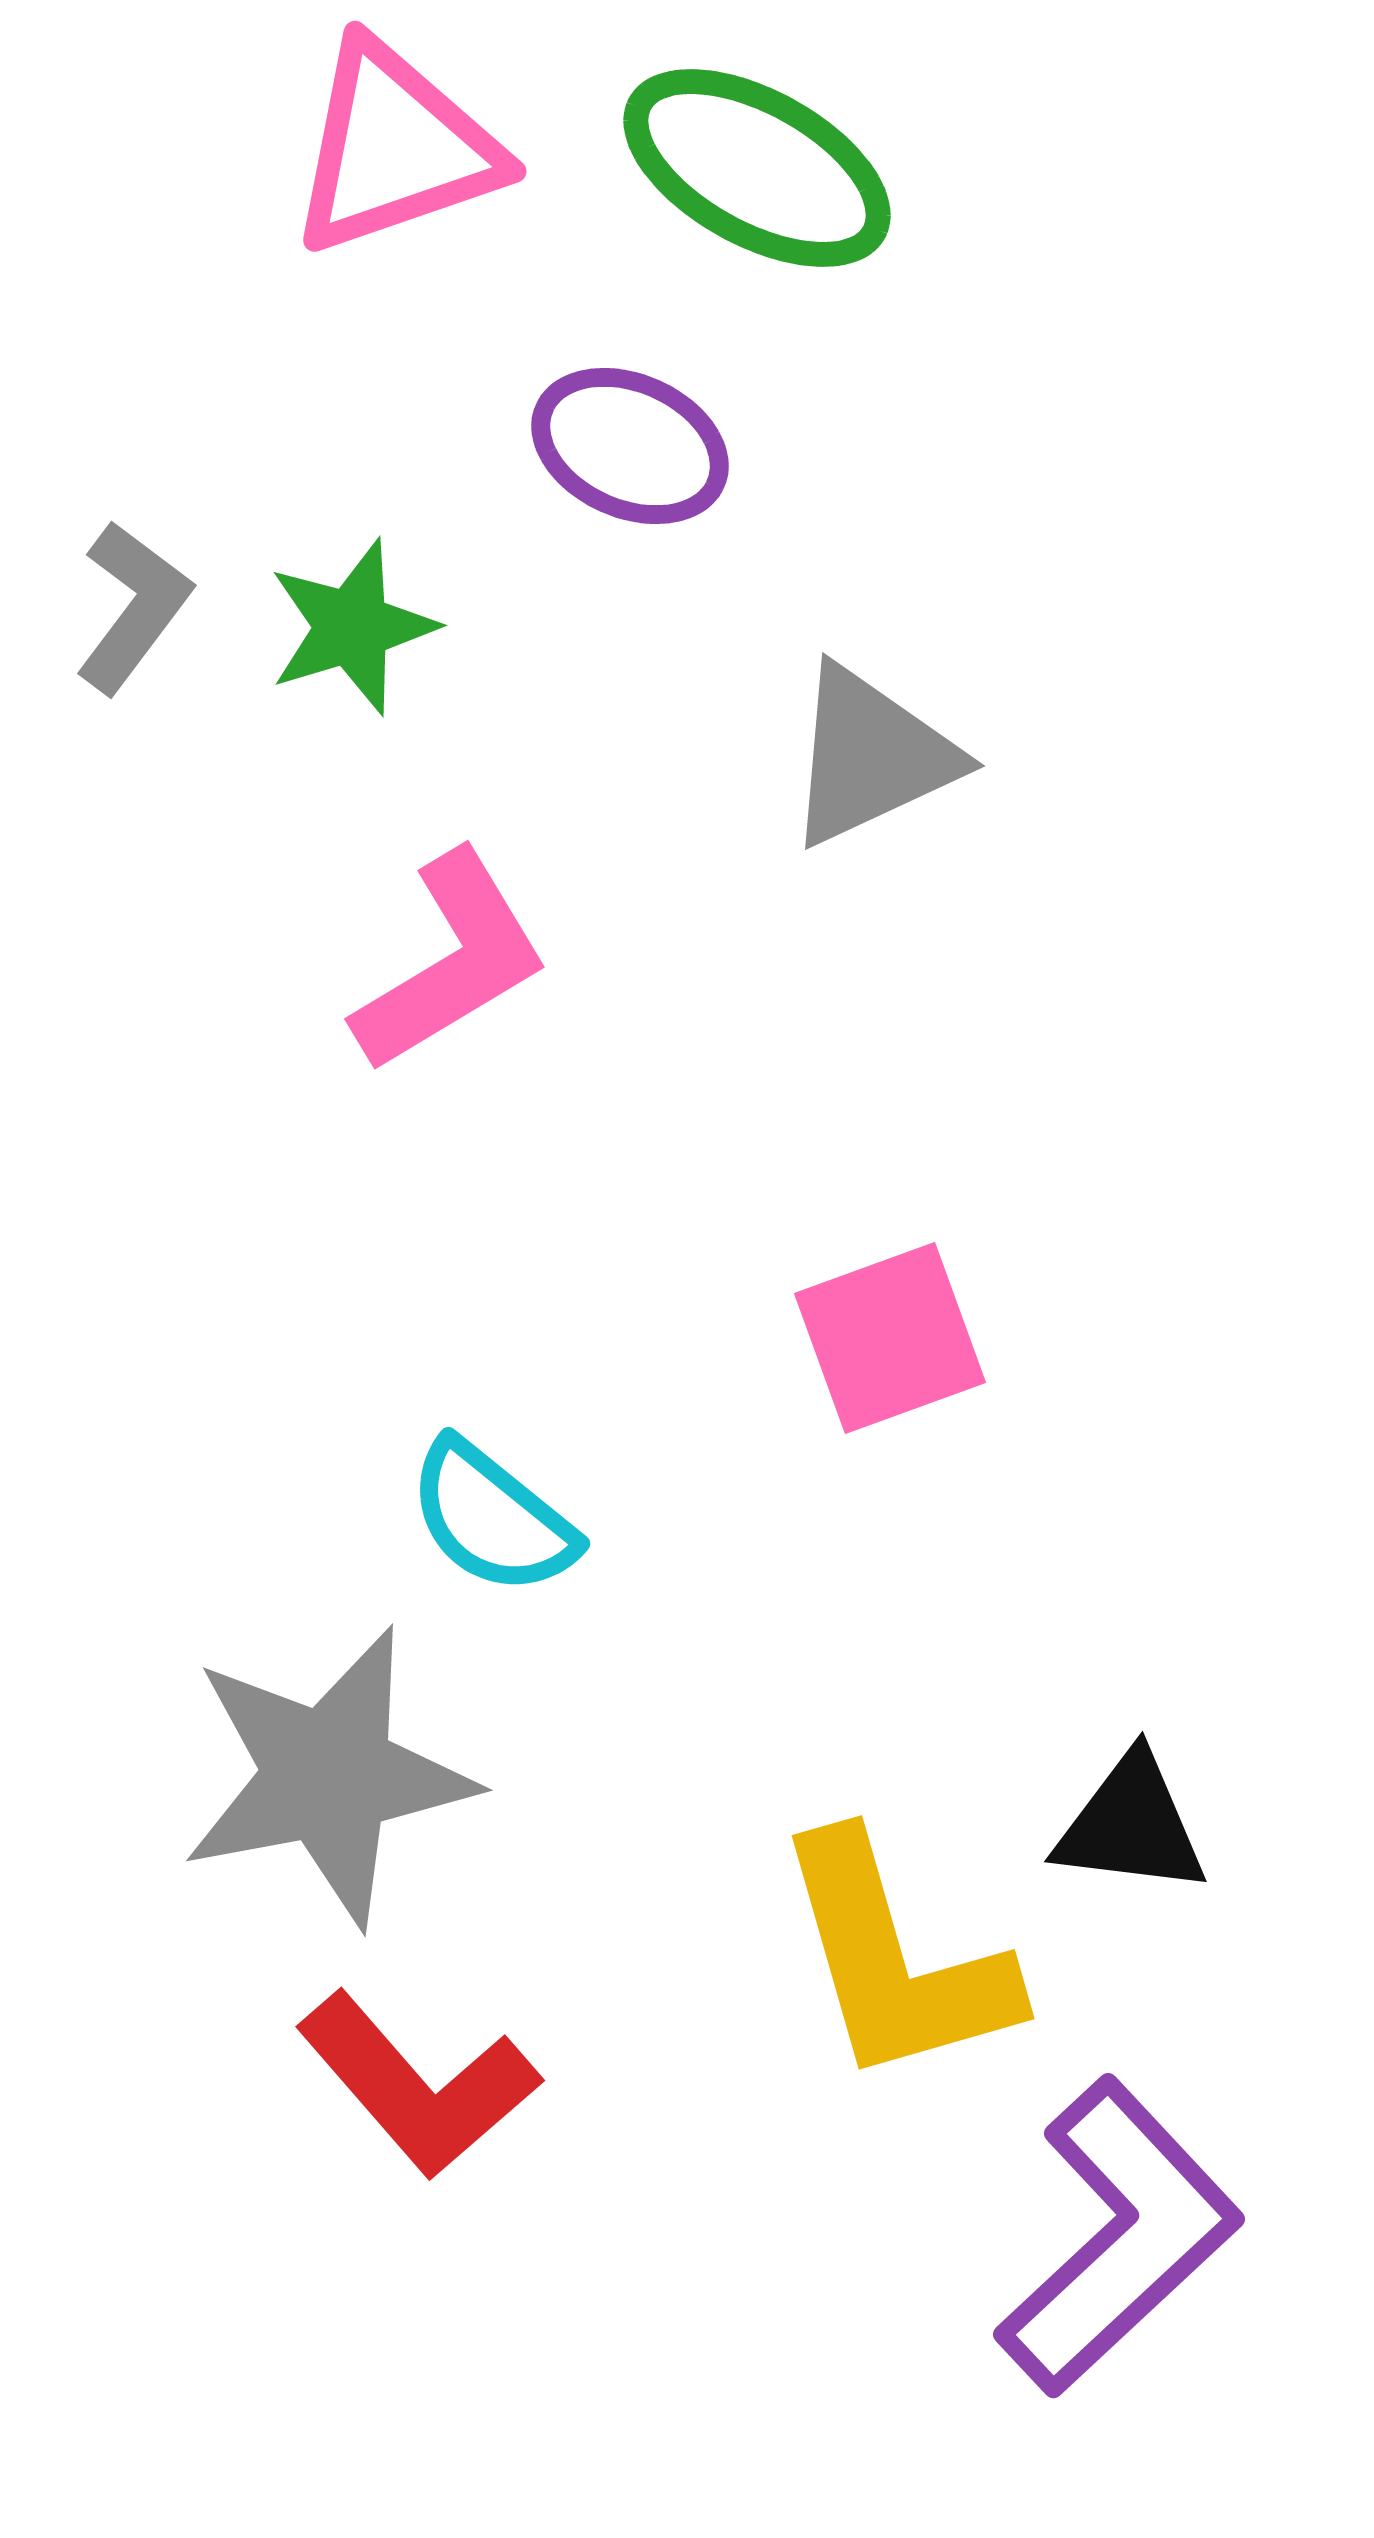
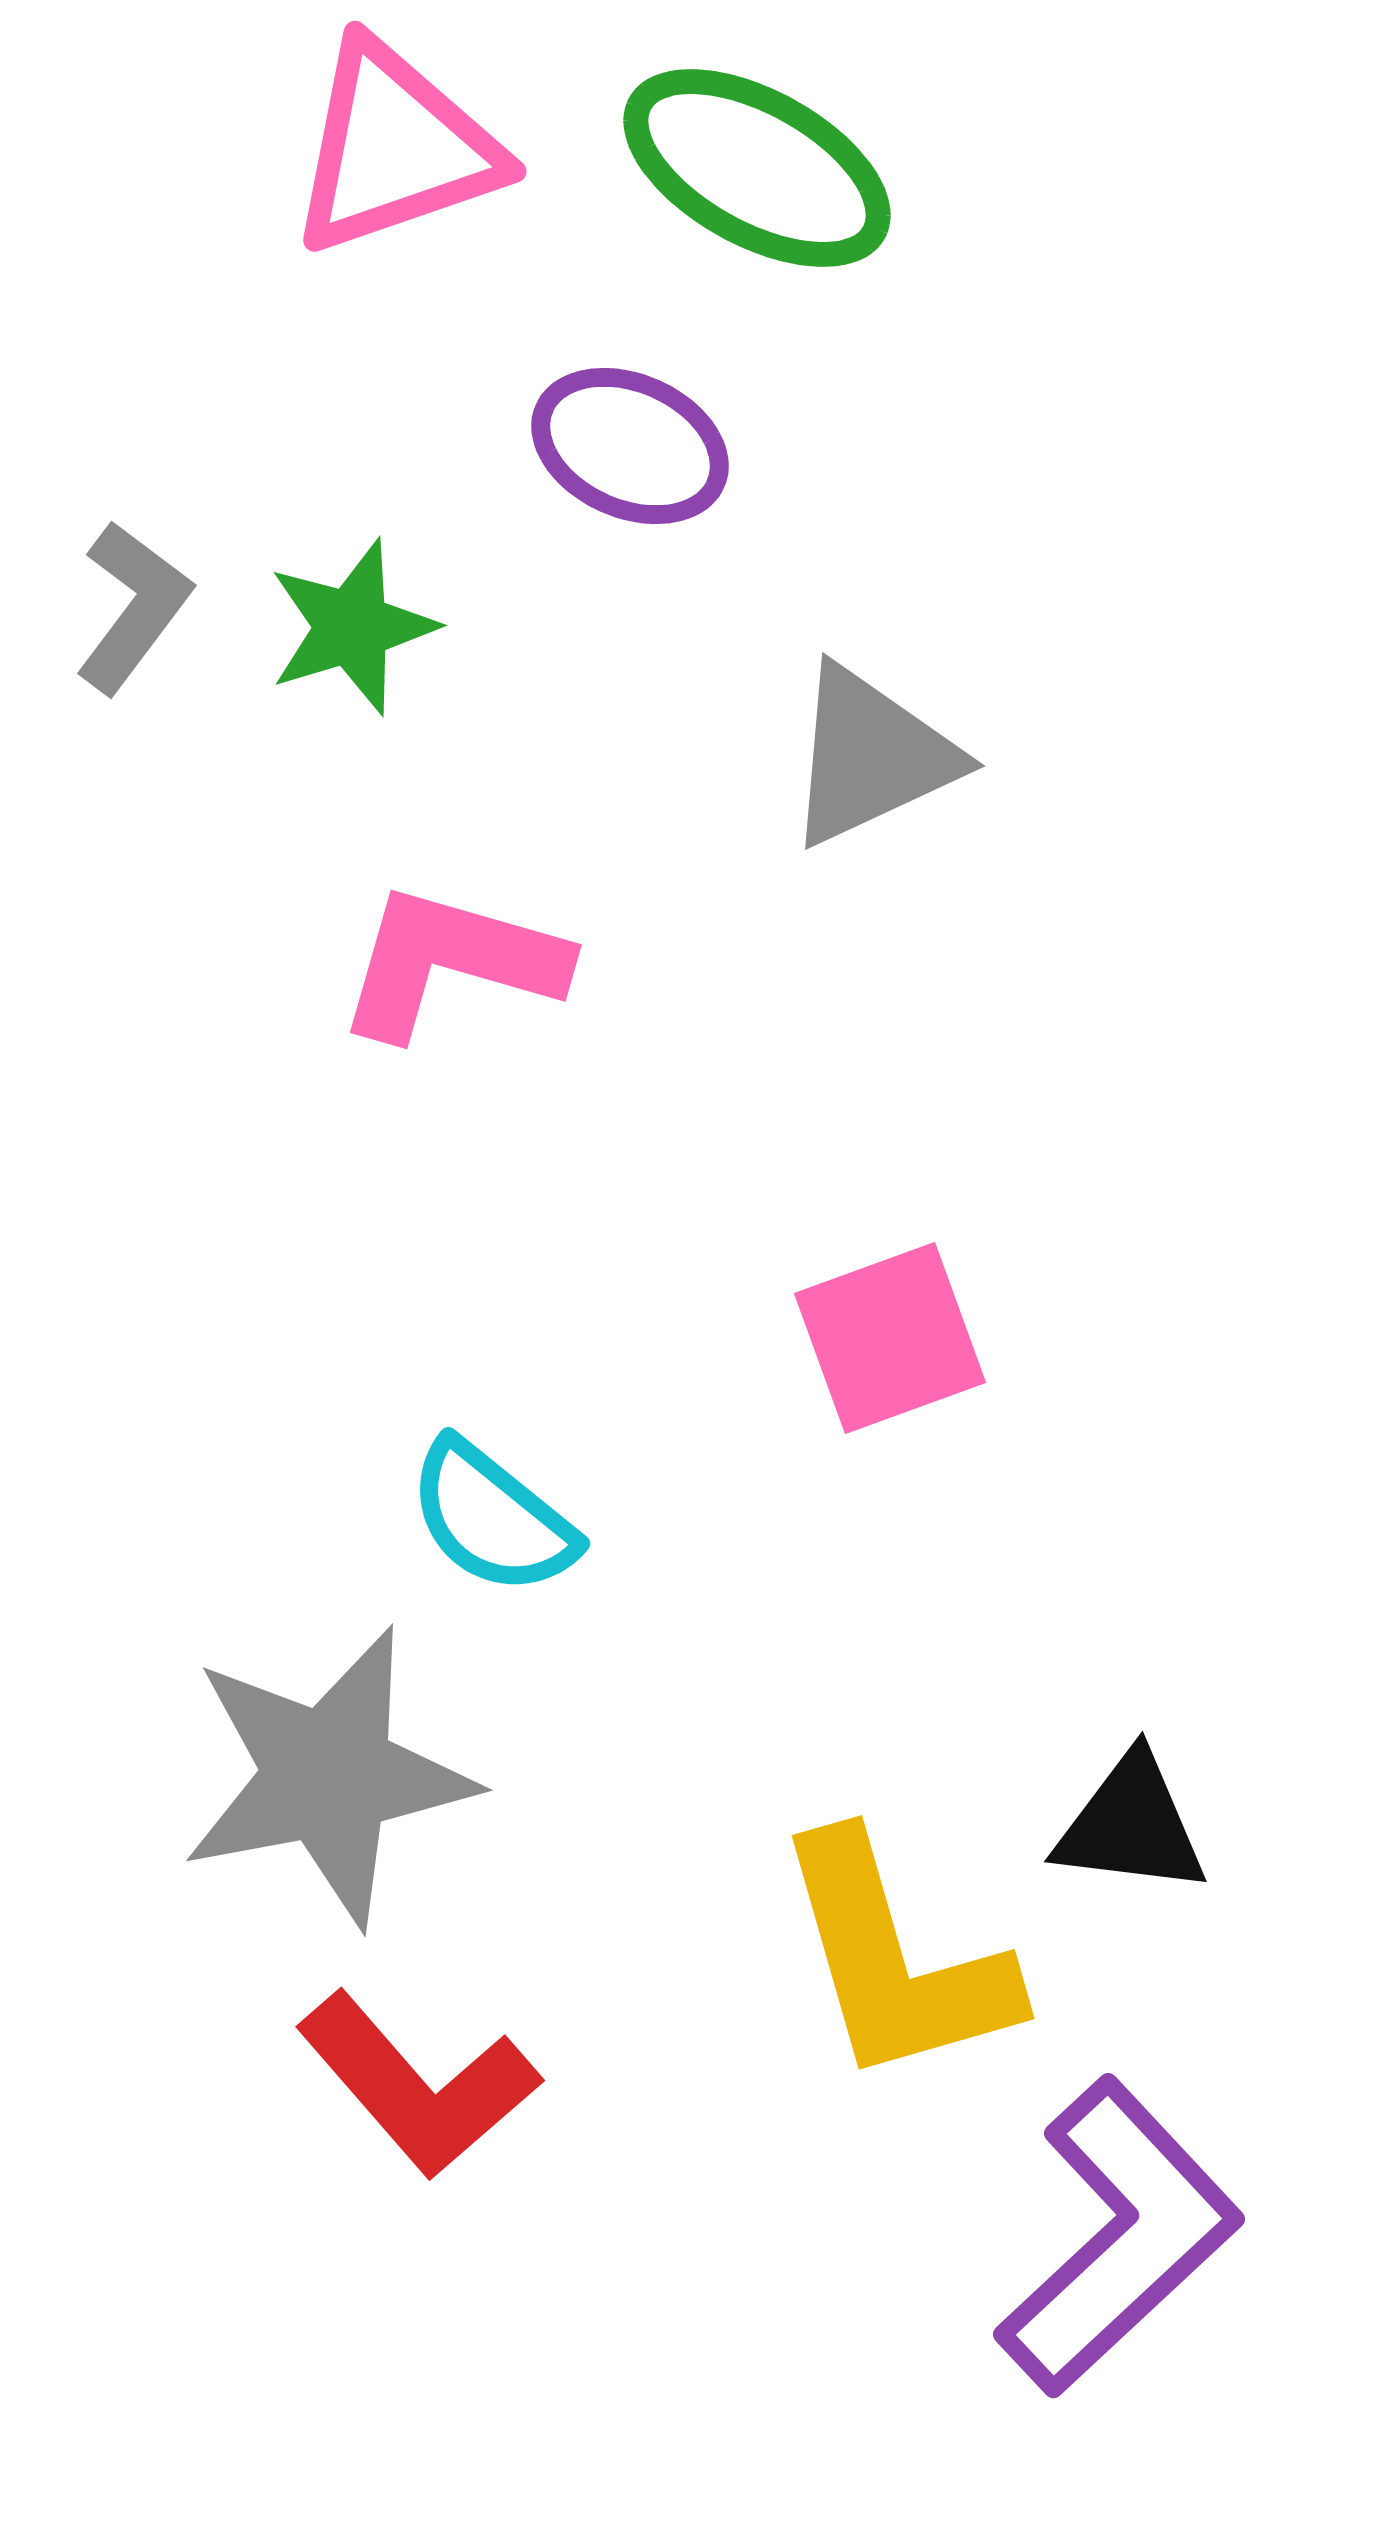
pink L-shape: rotated 133 degrees counterclockwise
